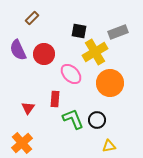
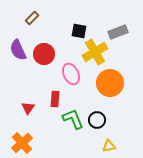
pink ellipse: rotated 20 degrees clockwise
